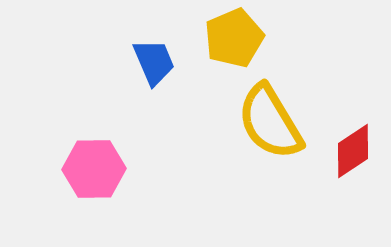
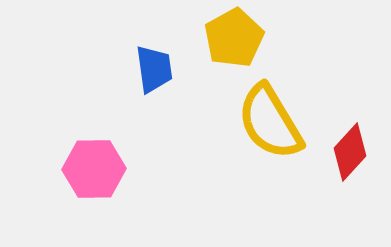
yellow pentagon: rotated 6 degrees counterclockwise
blue trapezoid: moved 7 px down; rotated 15 degrees clockwise
red diamond: moved 3 px left, 1 px down; rotated 14 degrees counterclockwise
